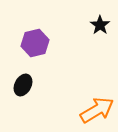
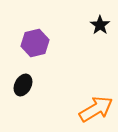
orange arrow: moved 1 px left, 1 px up
